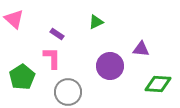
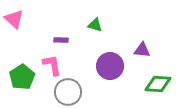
green triangle: moved 1 px left, 3 px down; rotated 42 degrees clockwise
purple rectangle: moved 4 px right, 6 px down; rotated 32 degrees counterclockwise
purple triangle: moved 1 px right, 1 px down
pink L-shape: moved 7 px down; rotated 10 degrees counterclockwise
